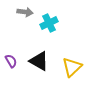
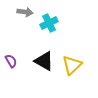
black triangle: moved 5 px right
yellow triangle: moved 2 px up
